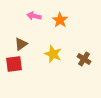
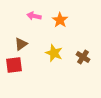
yellow star: moved 1 px right, 1 px up
brown cross: moved 1 px left, 2 px up
red square: moved 1 px down
